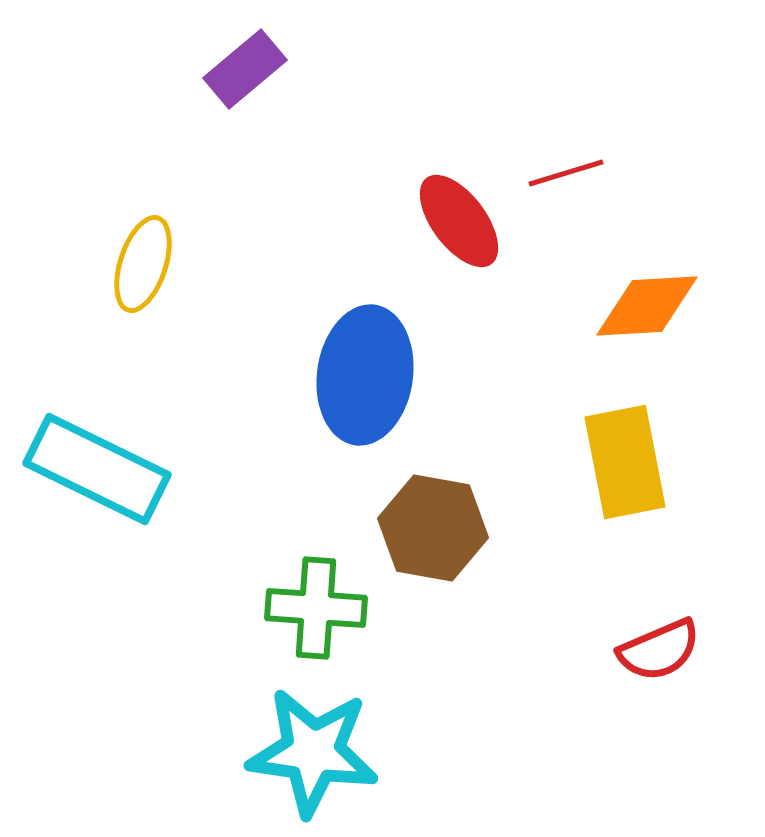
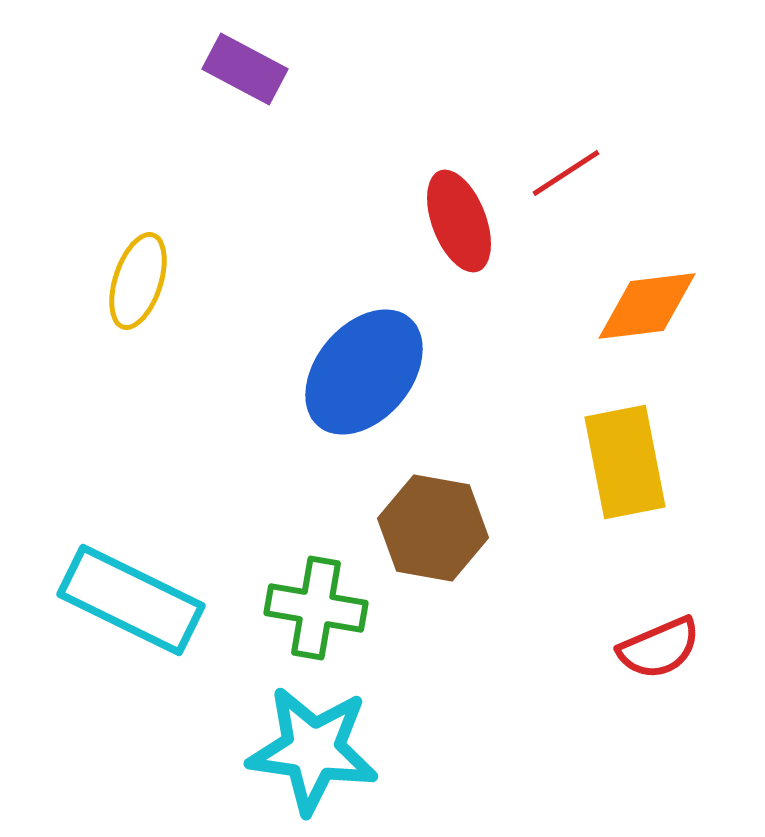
purple rectangle: rotated 68 degrees clockwise
red line: rotated 16 degrees counterclockwise
red ellipse: rotated 16 degrees clockwise
yellow ellipse: moved 5 px left, 17 px down
orange diamond: rotated 4 degrees counterclockwise
blue ellipse: moved 1 px left, 3 px up; rotated 32 degrees clockwise
cyan rectangle: moved 34 px right, 131 px down
green cross: rotated 6 degrees clockwise
red semicircle: moved 2 px up
cyan star: moved 2 px up
